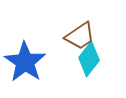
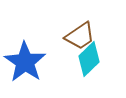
cyan diamond: rotated 8 degrees clockwise
